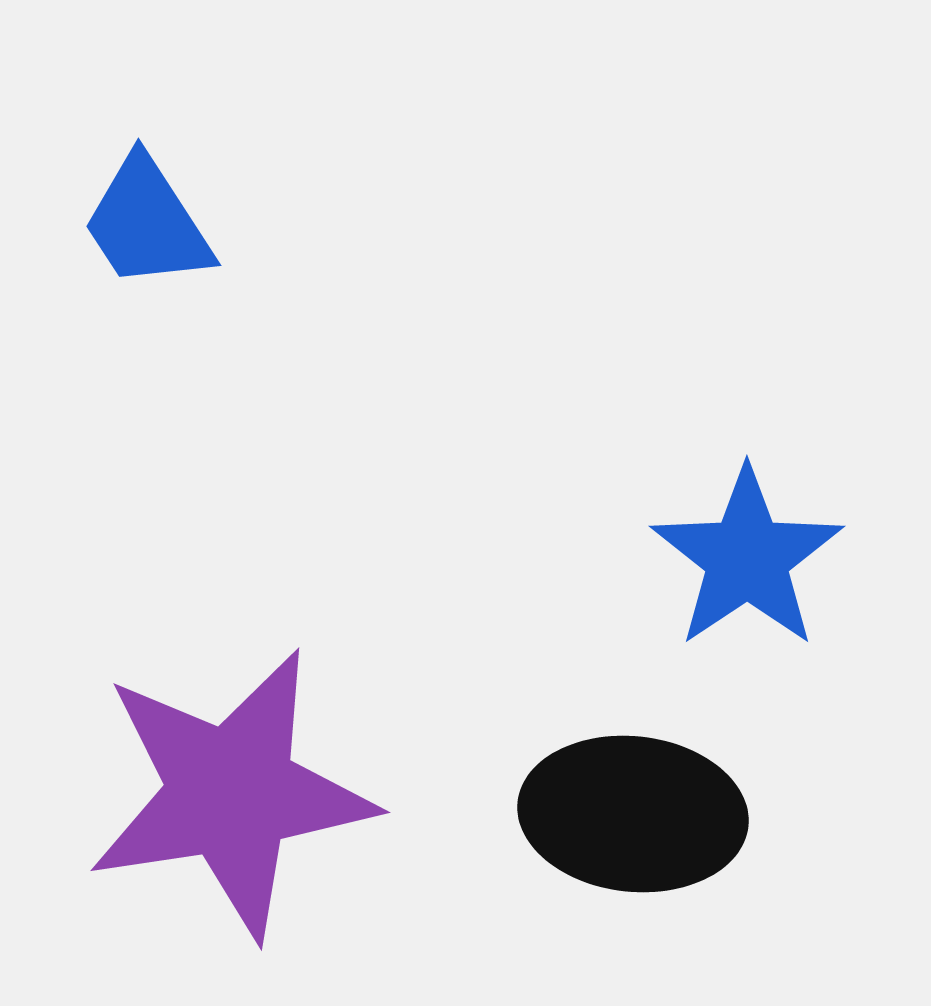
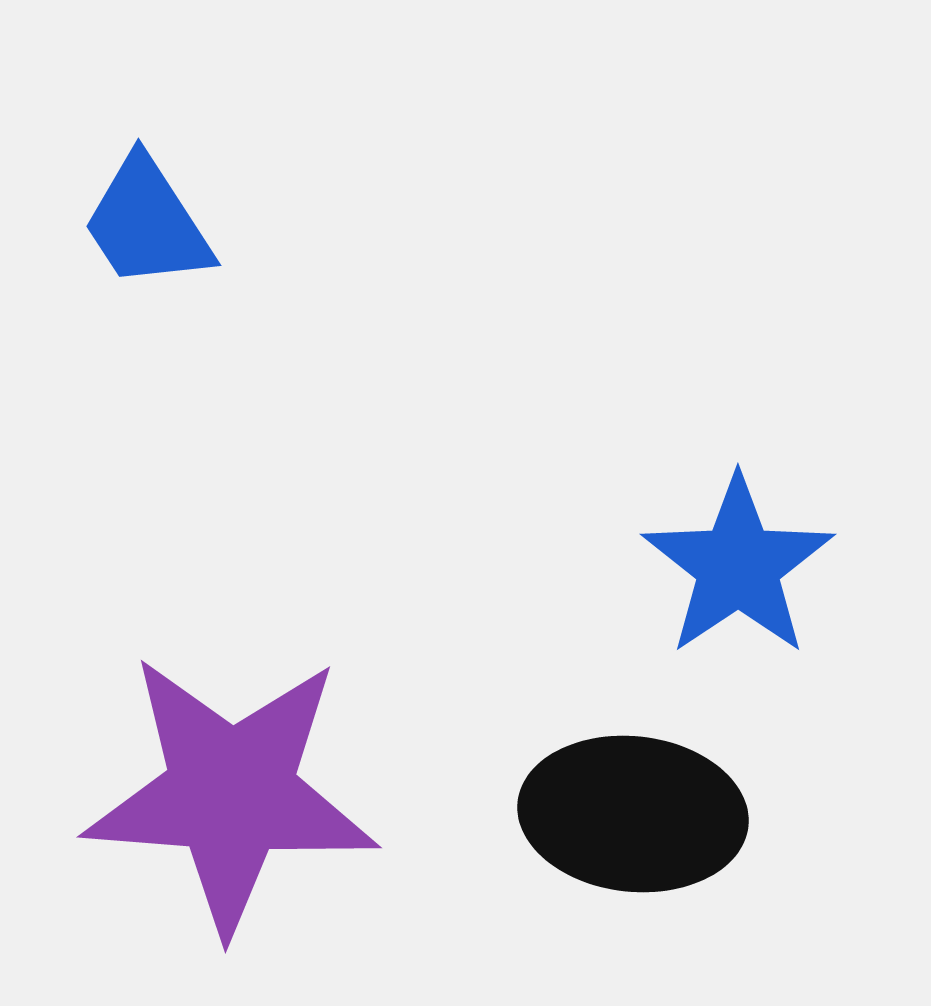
blue star: moved 9 px left, 8 px down
purple star: rotated 13 degrees clockwise
